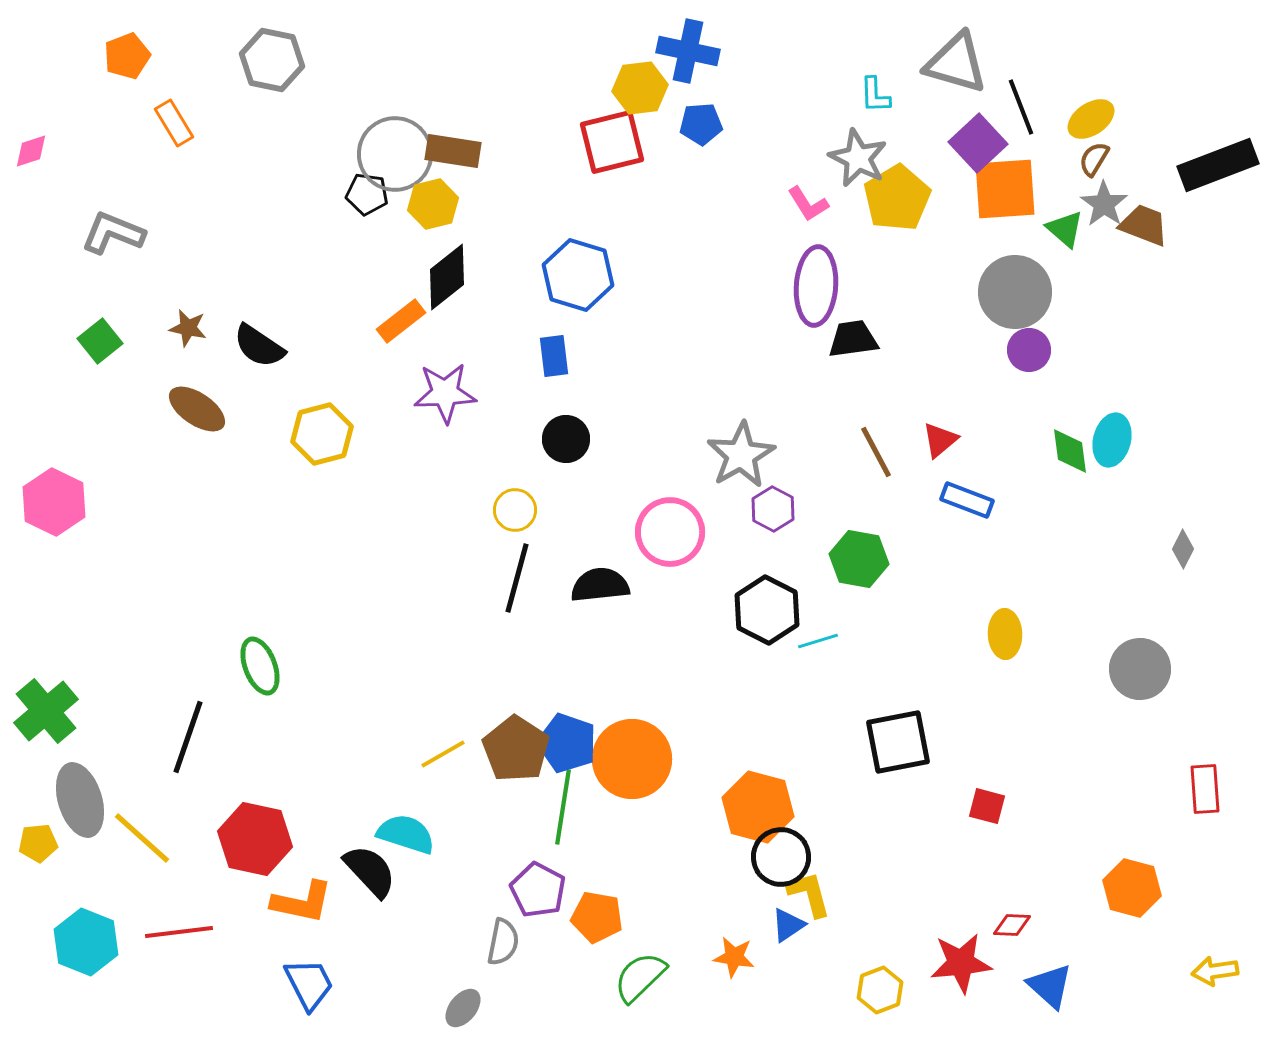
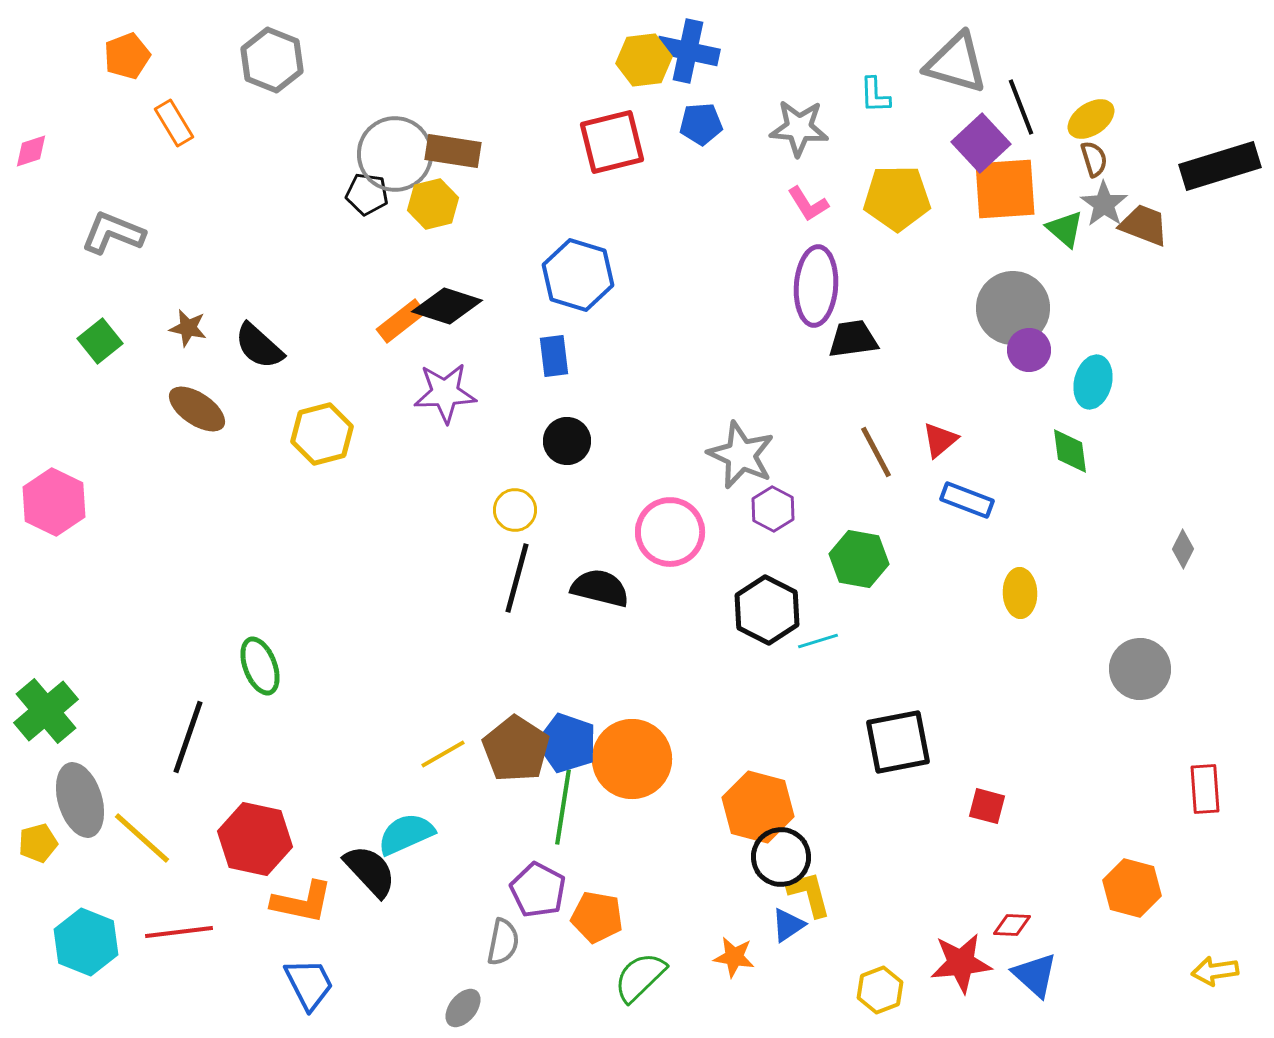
gray hexagon at (272, 60): rotated 10 degrees clockwise
yellow hexagon at (640, 88): moved 4 px right, 28 px up
purple square at (978, 143): moved 3 px right
gray star at (858, 158): moved 59 px left, 30 px up; rotated 22 degrees counterclockwise
brown semicircle at (1094, 159): rotated 132 degrees clockwise
black rectangle at (1218, 165): moved 2 px right, 1 px down; rotated 4 degrees clockwise
yellow pentagon at (897, 198): rotated 30 degrees clockwise
black diamond at (447, 277): moved 29 px down; rotated 56 degrees clockwise
gray circle at (1015, 292): moved 2 px left, 16 px down
black semicircle at (259, 346): rotated 8 degrees clockwise
black circle at (566, 439): moved 1 px right, 2 px down
cyan ellipse at (1112, 440): moved 19 px left, 58 px up
gray star at (741, 455): rotated 18 degrees counterclockwise
black semicircle at (600, 585): moved 3 px down; rotated 20 degrees clockwise
yellow ellipse at (1005, 634): moved 15 px right, 41 px up
cyan semicircle at (406, 834): rotated 42 degrees counterclockwise
yellow pentagon at (38, 843): rotated 9 degrees counterclockwise
blue triangle at (1050, 986): moved 15 px left, 11 px up
